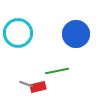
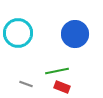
blue circle: moved 1 px left
red rectangle: moved 24 px right; rotated 35 degrees clockwise
